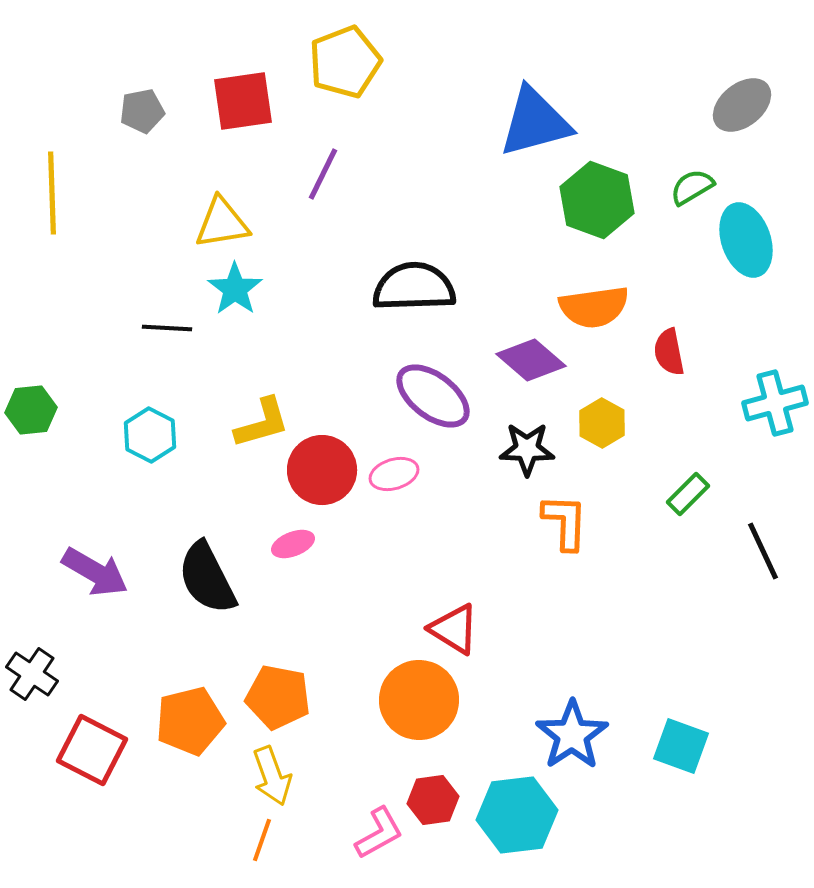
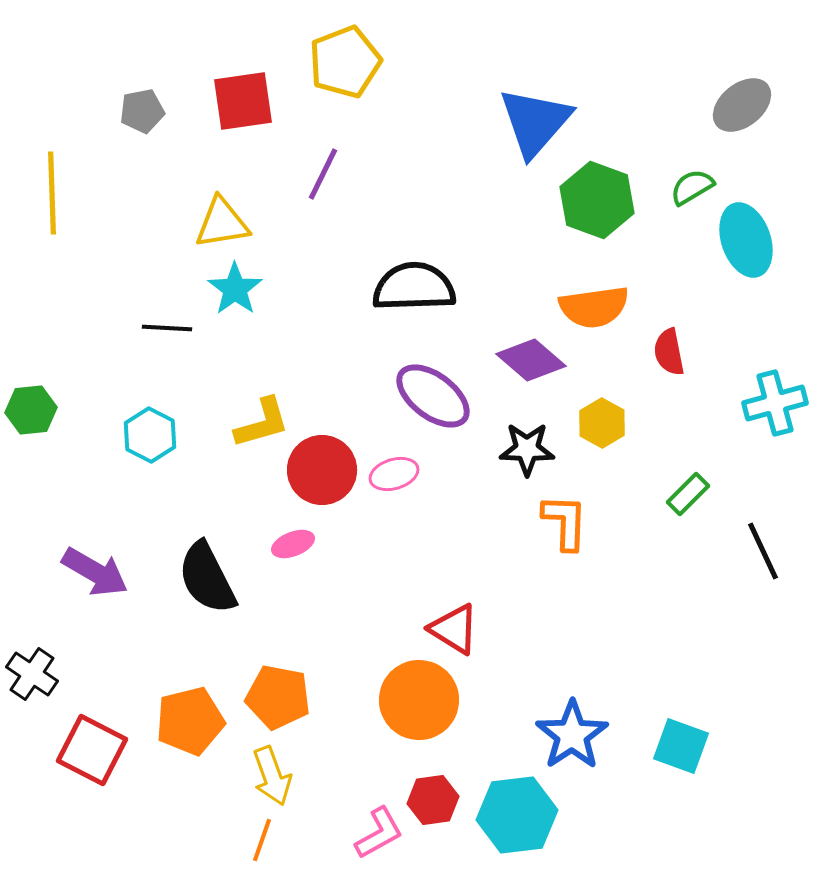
blue triangle at (535, 122): rotated 34 degrees counterclockwise
